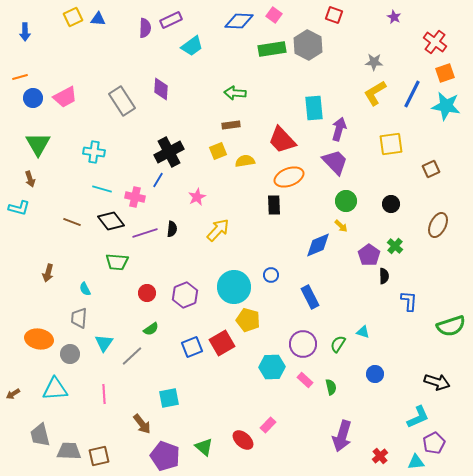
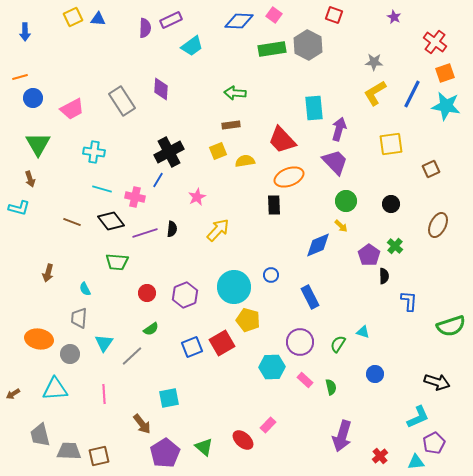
pink trapezoid at (65, 97): moved 7 px right, 12 px down
purple circle at (303, 344): moved 3 px left, 2 px up
purple pentagon at (165, 456): moved 3 px up; rotated 20 degrees clockwise
